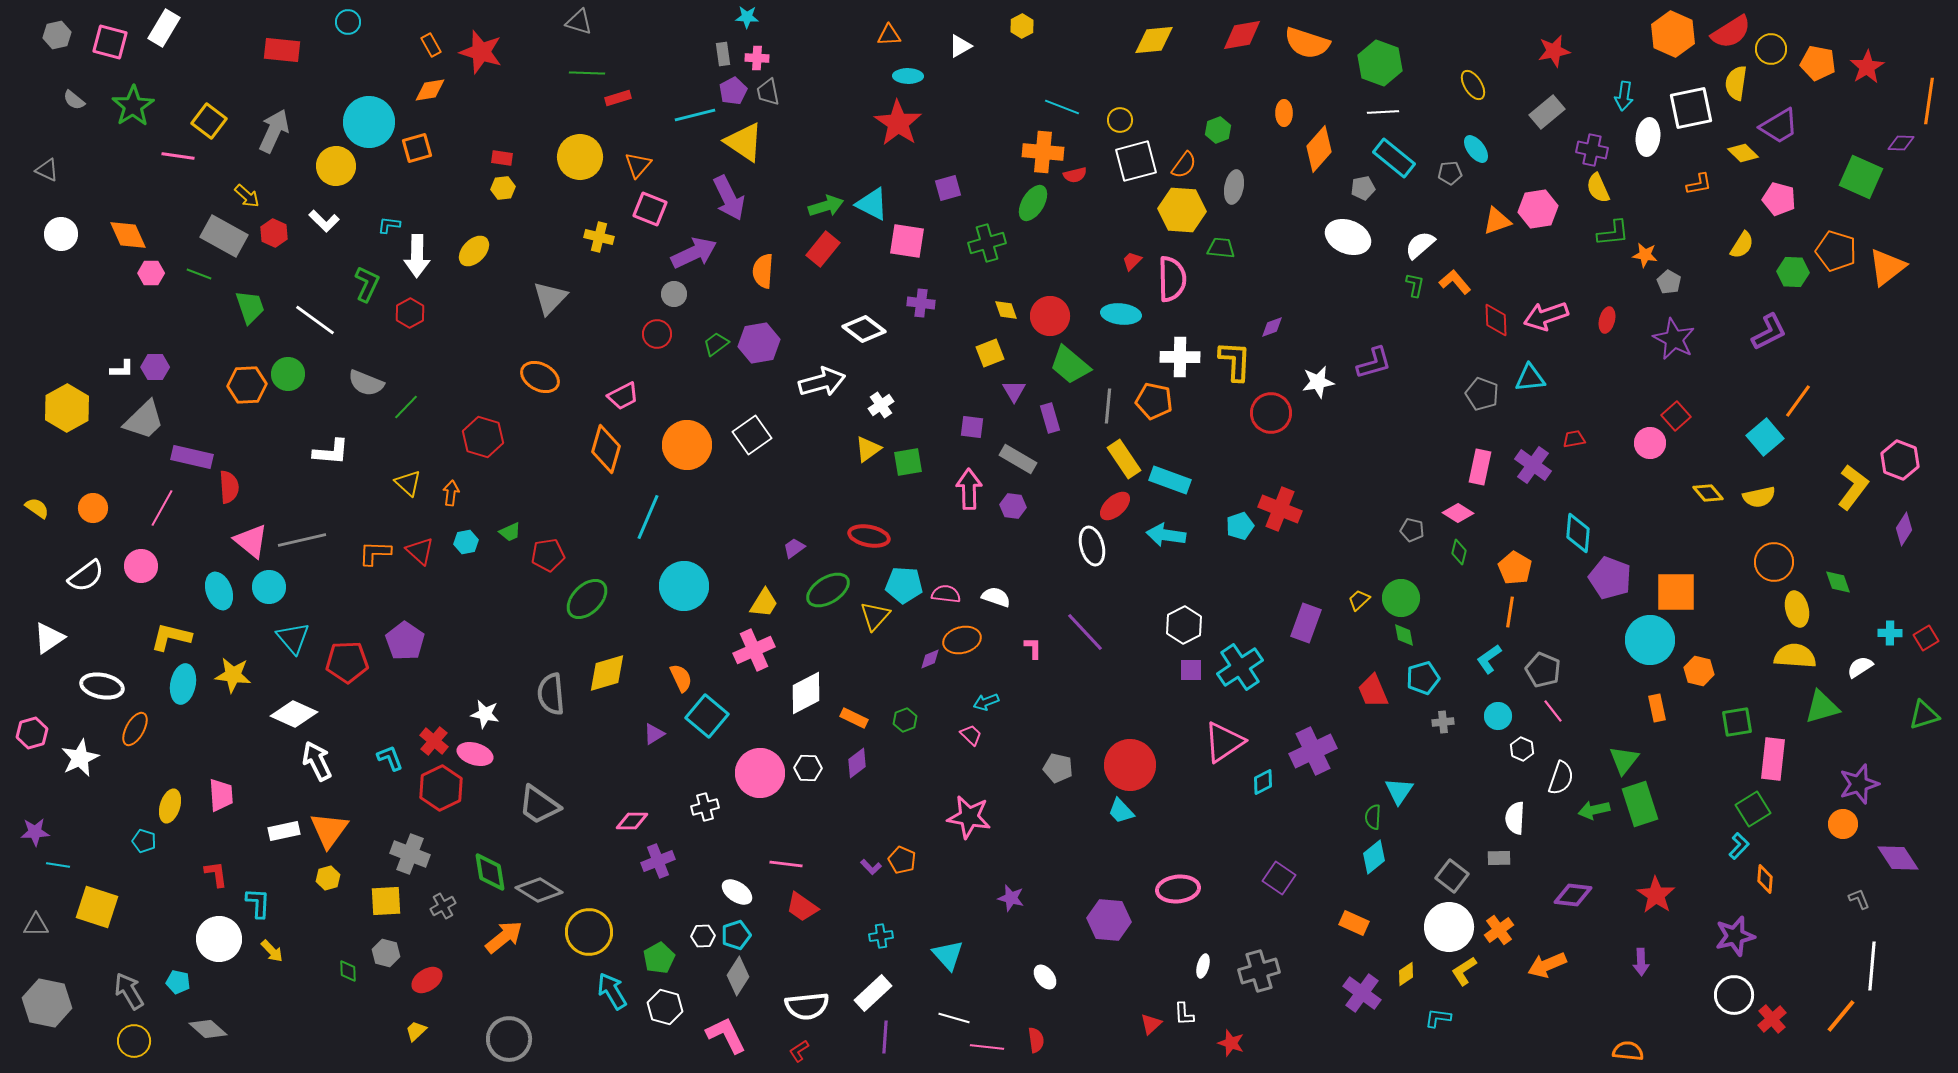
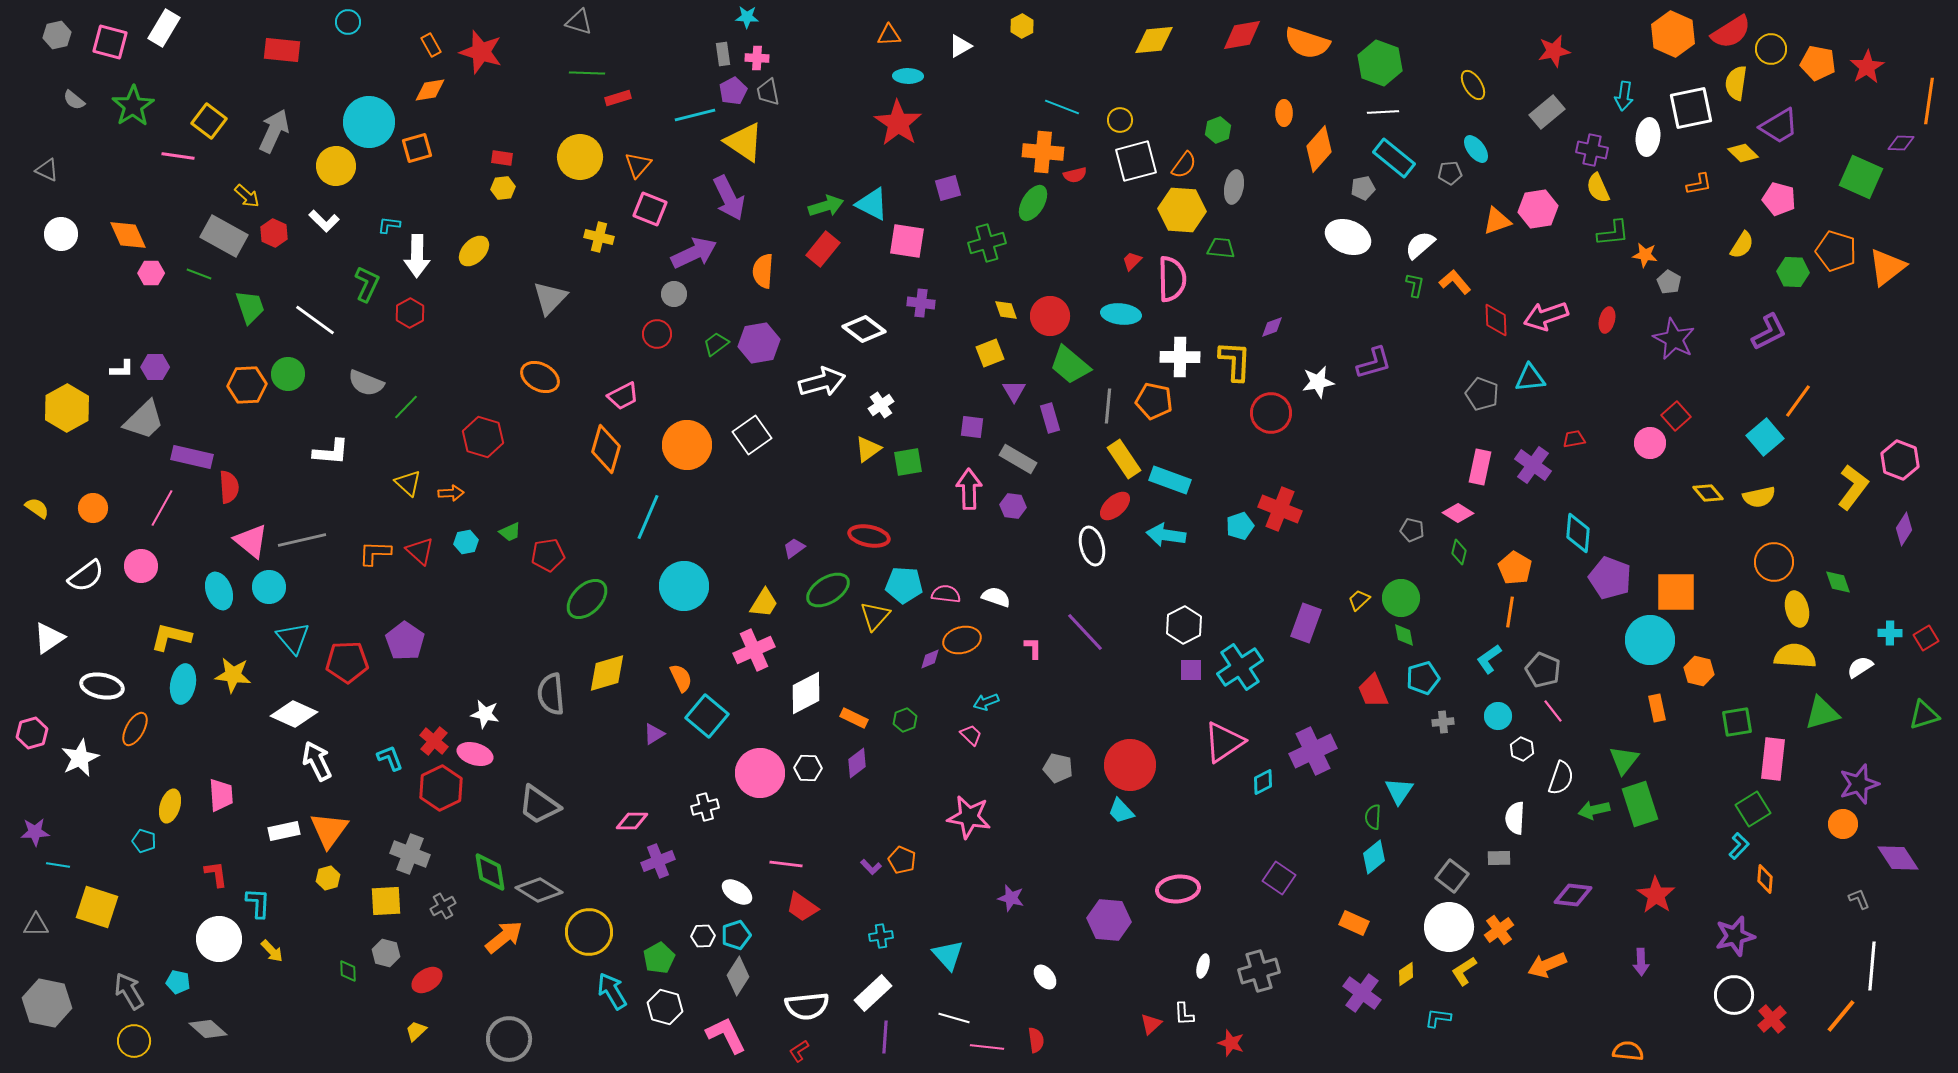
orange arrow at (451, 493): rotated 80 degrees clockwise
green triangle at (1822, 707): moved 6 px down
